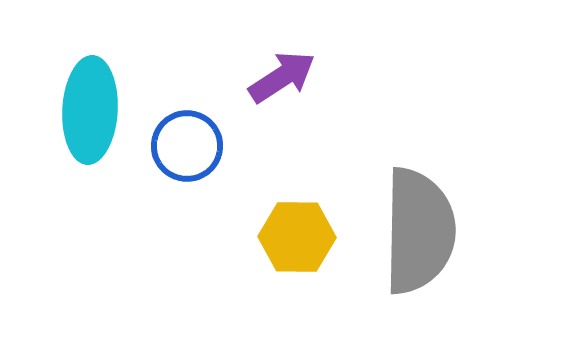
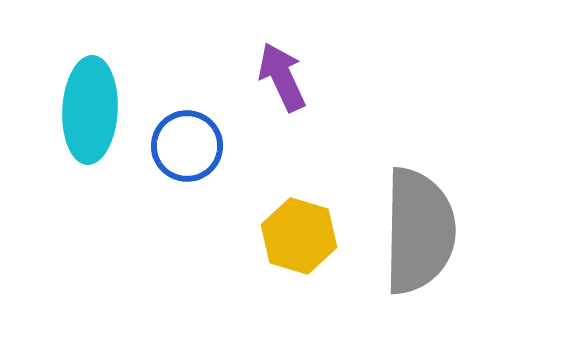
purple arrow: rotated 82 degrees counterclockwise
yellow hexagon: moved 2 px right, 1 px up; rotated 16 degrees clockwise
